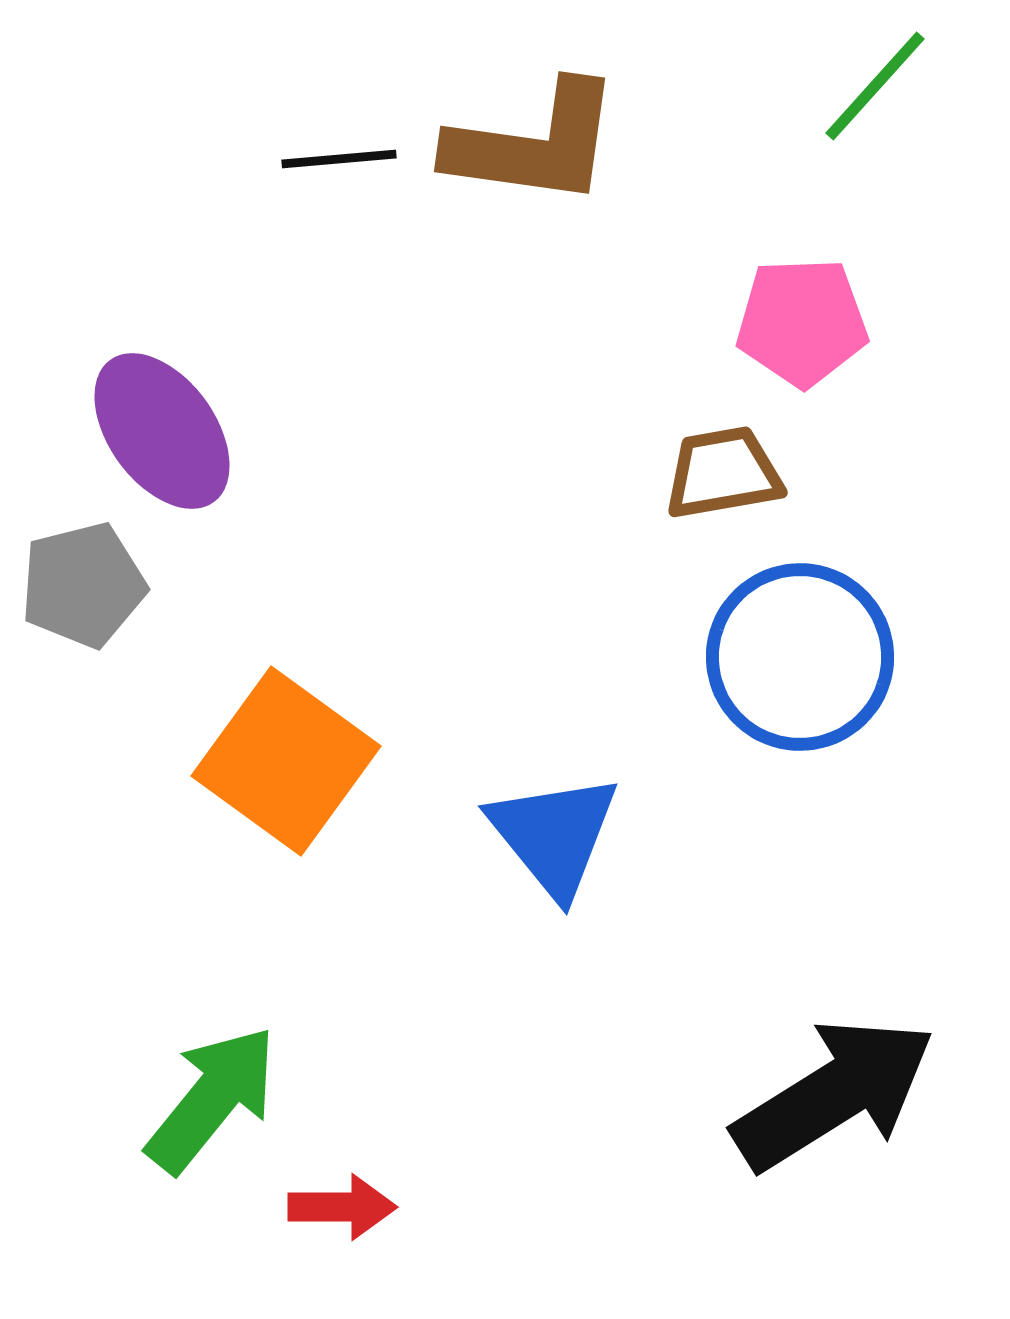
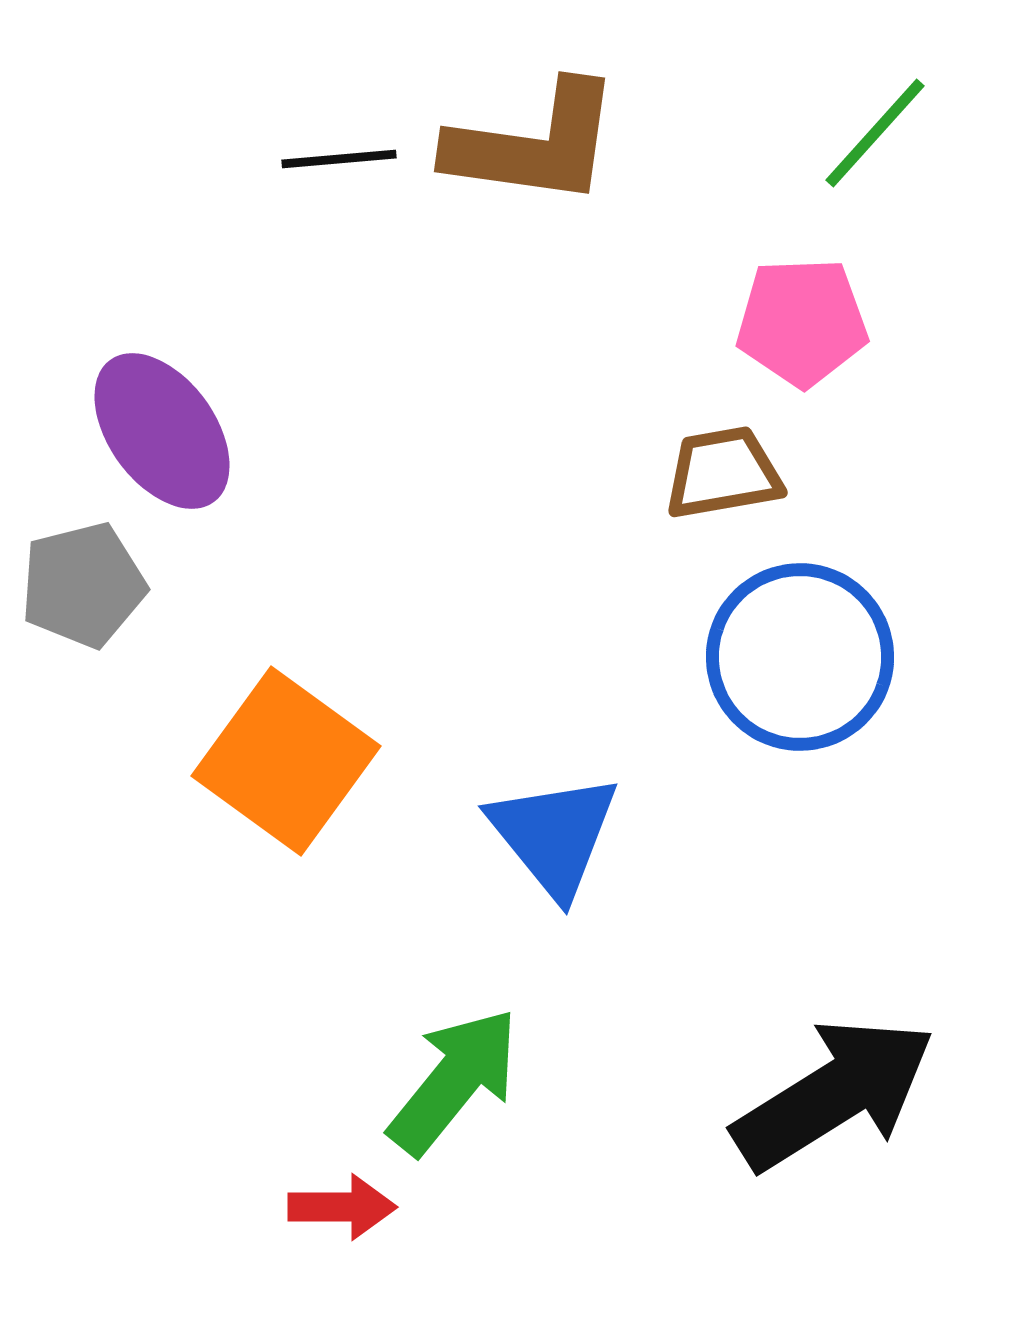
green line: moved 47 px down
green arrow: moved 242 px right, 18 px up
